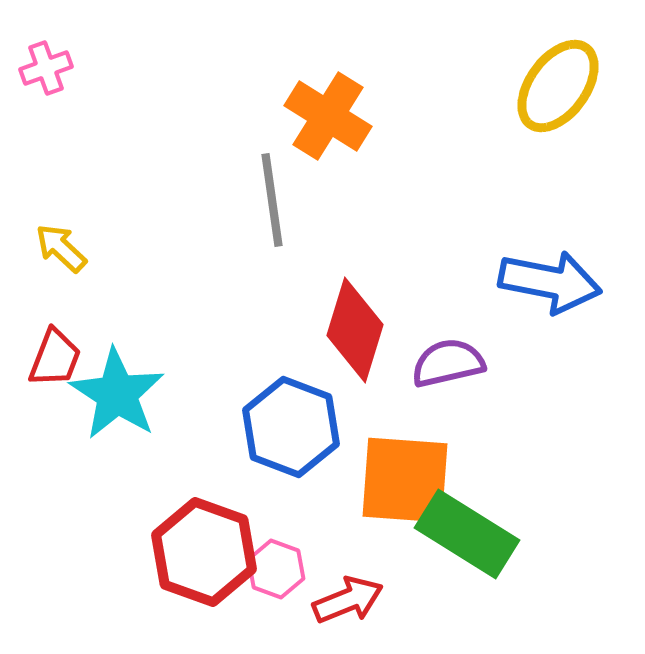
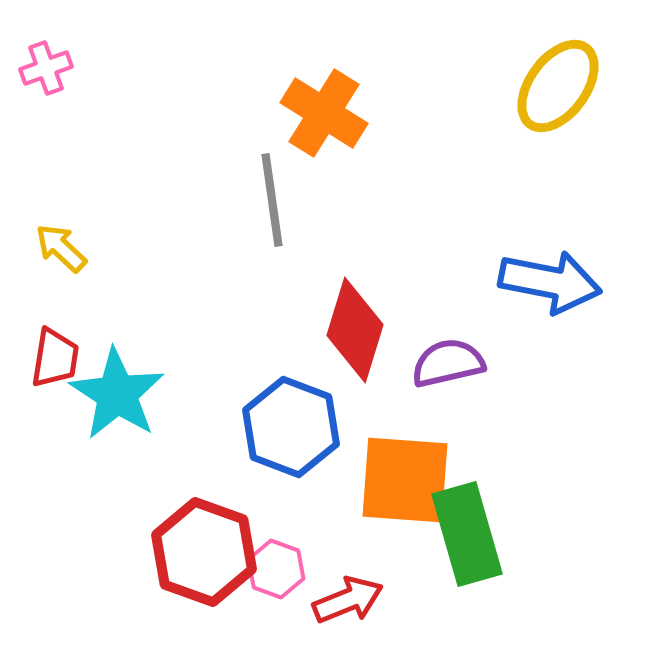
orange cross: moved 4 px left, 3 px up
red trapezoid: rotated 12 degrees counterclockwise
green rectangle: rotated 42 degrees clockwise
